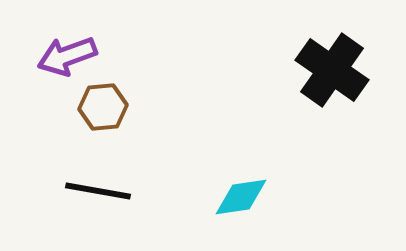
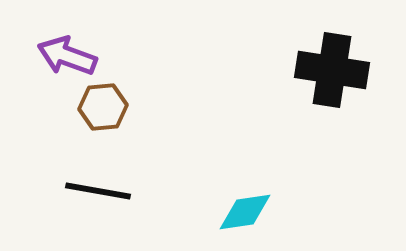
purple arrow: rotated 40 degrees clockwise
black cross: rotated 26 degrees counterclockwise
cyan diamond: moved 4 px right, 15 px down
